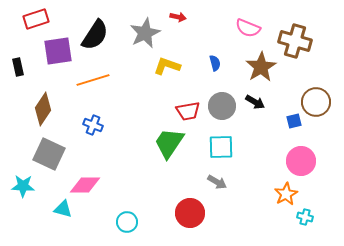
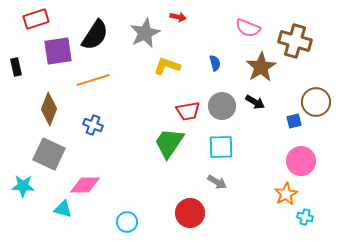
black rectangle: moved 2 px left
brown diamond: moved 6 px right; rotated 12 degrees counterclockwise
